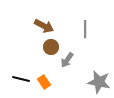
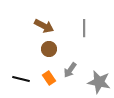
gray line: moved 1 px left, 1 px up
brown circle: moved 2 px left, 2 px down
gray arrow: moved 3 px right, 10 px down
orange rectangle: moved 5 px right, 4 px up
